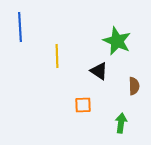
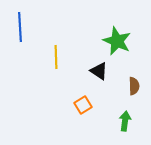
yellow line: moved 1 px left, 1 px down
orange square: rotated 30 degrees counterclockwise
green arrow: moved 4 px right, 2 px up
